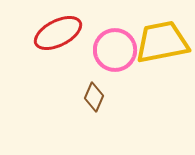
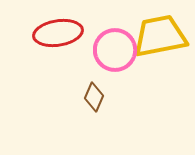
red ellipse: rotated 18 degrees clockwise
yellow trapezoid: moved 2 px left, 6 px up
